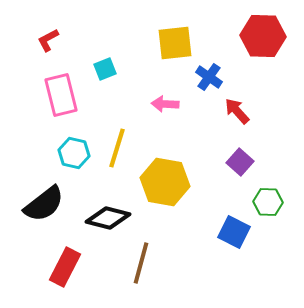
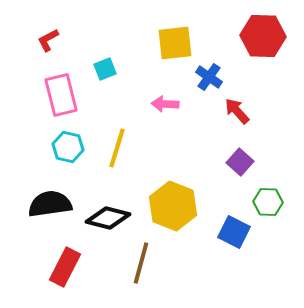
cyan hexagon: moved 6 px left, 6 px up
yellow hexagon: moved 8 px right, 24 px down; rotated 12 degrees clockwise
black semicircle: moved 6 px right; rotated 150 degrees counterclockwise
